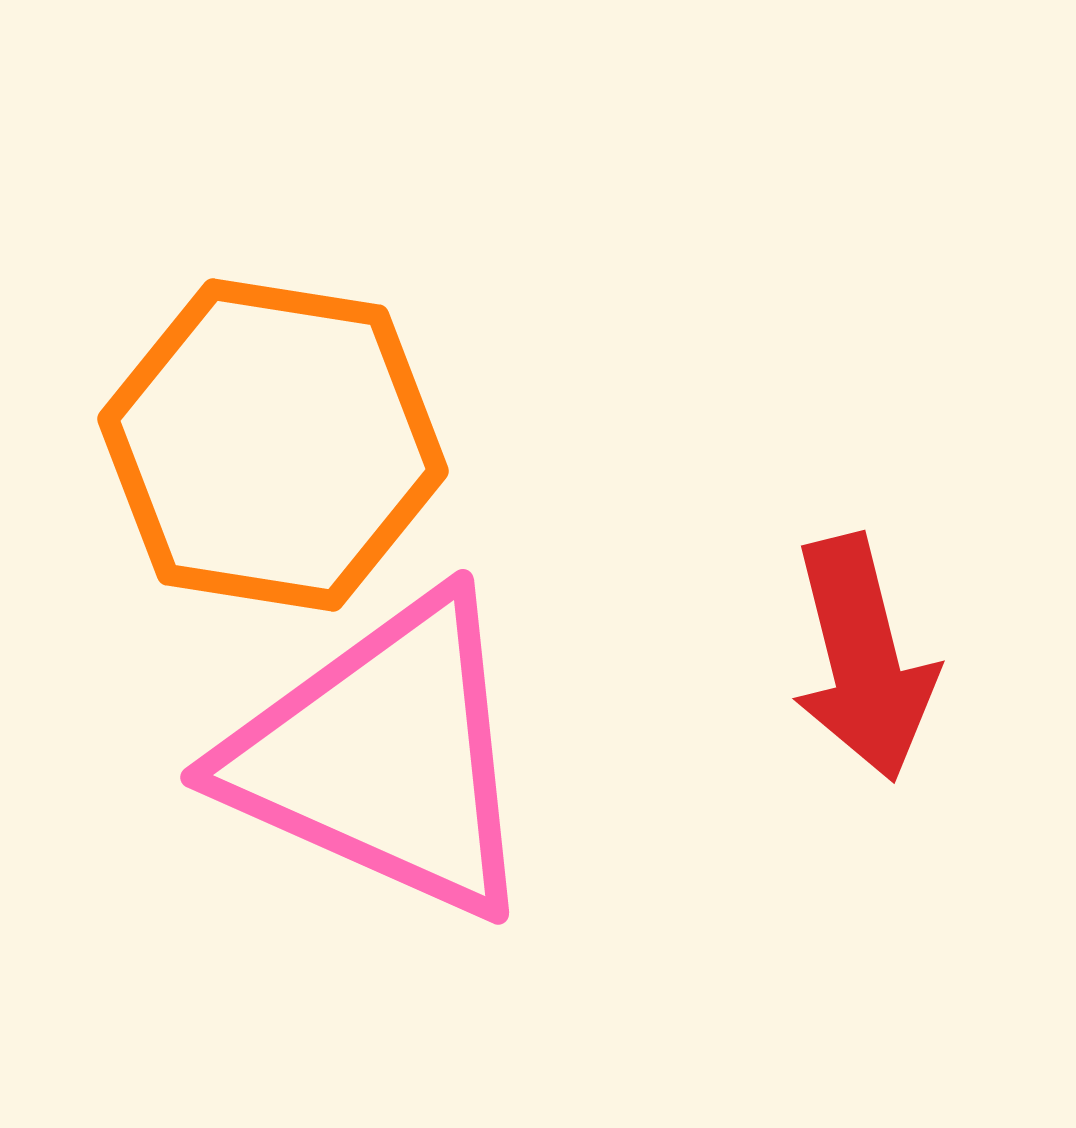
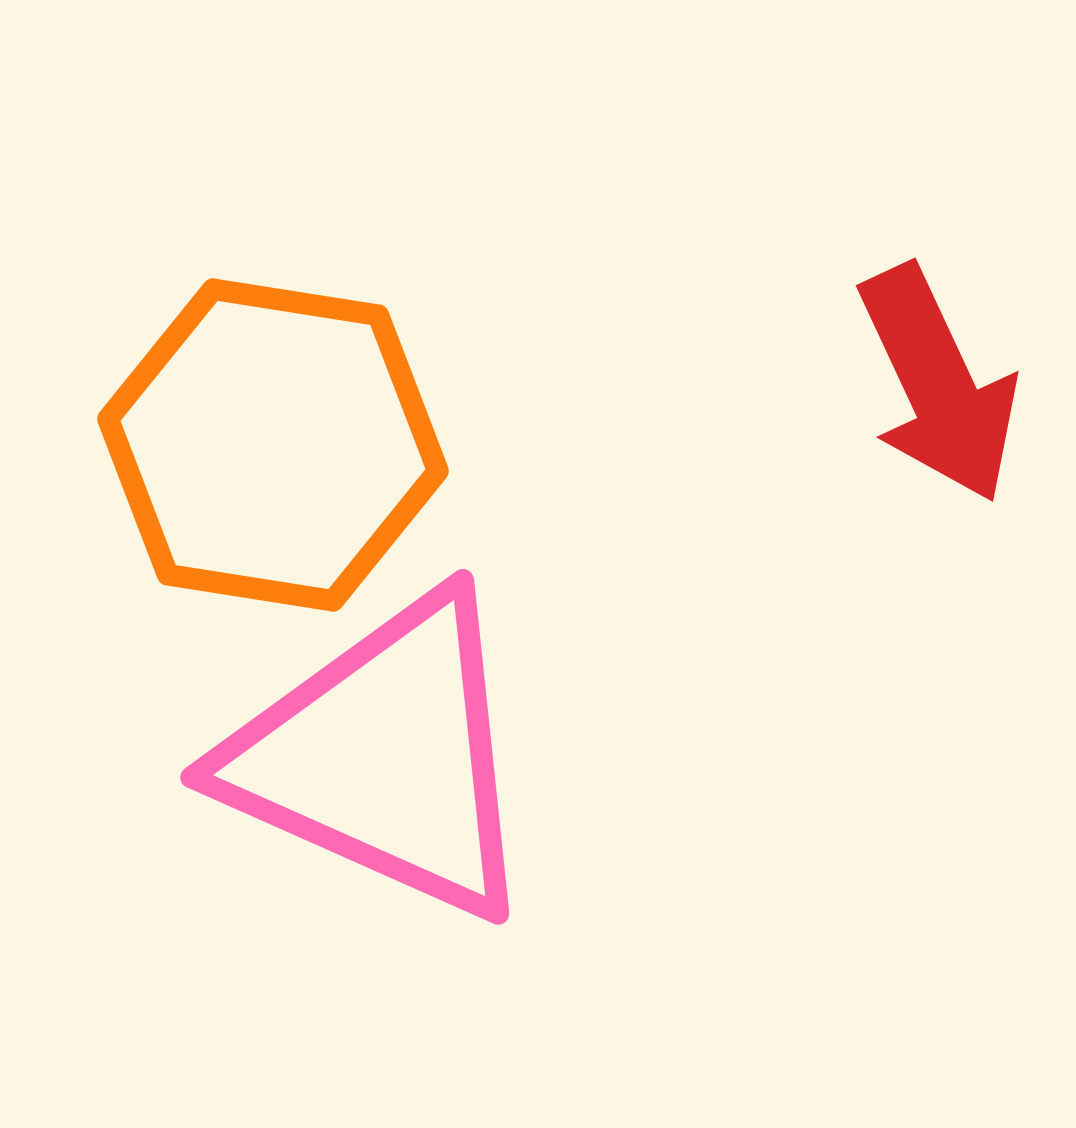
red arrow: moved 75 px right, 274 px up; rotated 11 degrees counterclockwise
